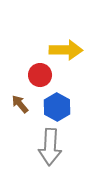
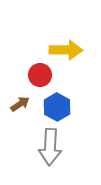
brown arrow: rotated 96 degrees clockwise
